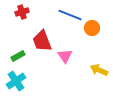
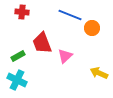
red cross: rotated 24 degrees clockwise
red trapezoid: moved 2 px down
pink triangle: rotated 21 degrees clockwise
yellow arrow: moved 3 px down
cyan cross: moved 1 px right, 1 px up; rotated 30 degrees counterclockwise
